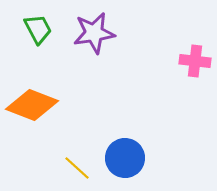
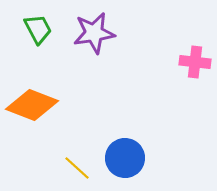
pink cross: moved 1 px down
